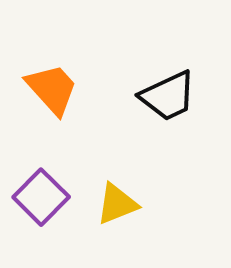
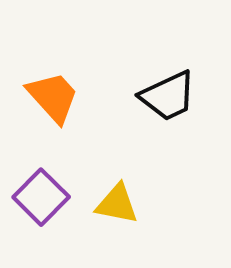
orange trapezoid: moved 1 px right, 8 px down
yellow triangle: rotated 33 degrees clockwise
